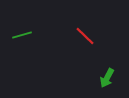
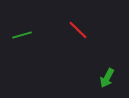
red line: moved 7 px left, 6 px up
